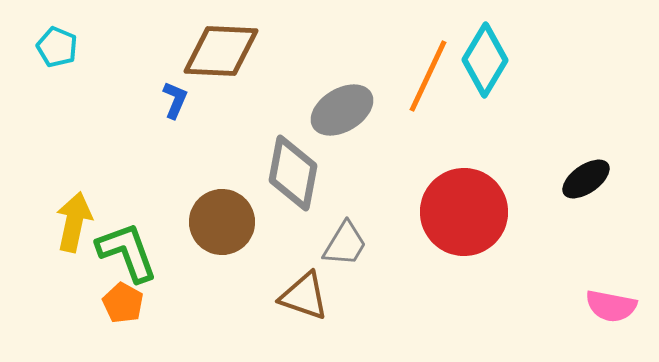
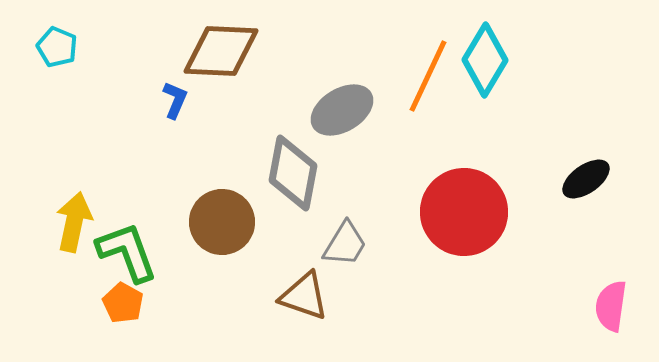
pink semicircle: rotated 87 degrees clockwise
